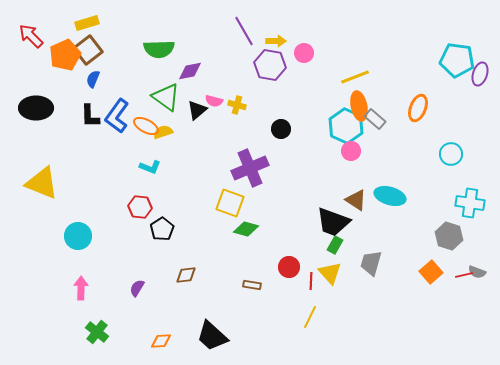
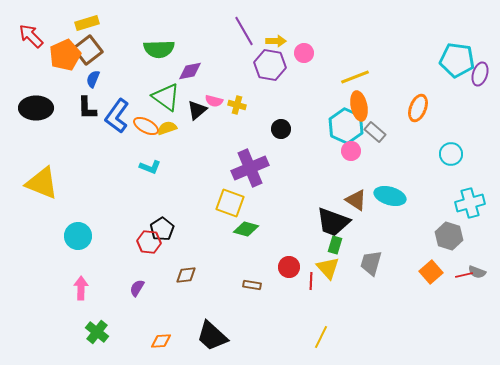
black L-shape at (90, 116): moved 3 px left, 8 px up
gray rectangle at (375, 119): moved 13 px down
yellow semicircle at (163, 132): moved 4 px right, 4 px up
cyan cross at (470, 203): rotated 24 degrees counterclockwise
red hexagon at (140, 207): moved 9 px right, 35 px down
green rectangle at (335, 245): rotated 12 degrees counterclockwise
yellow triangle at (330, 273): moved 2 px left, 5 px up
yellow line at (310, 317): moved 11 px right, 20 px down
